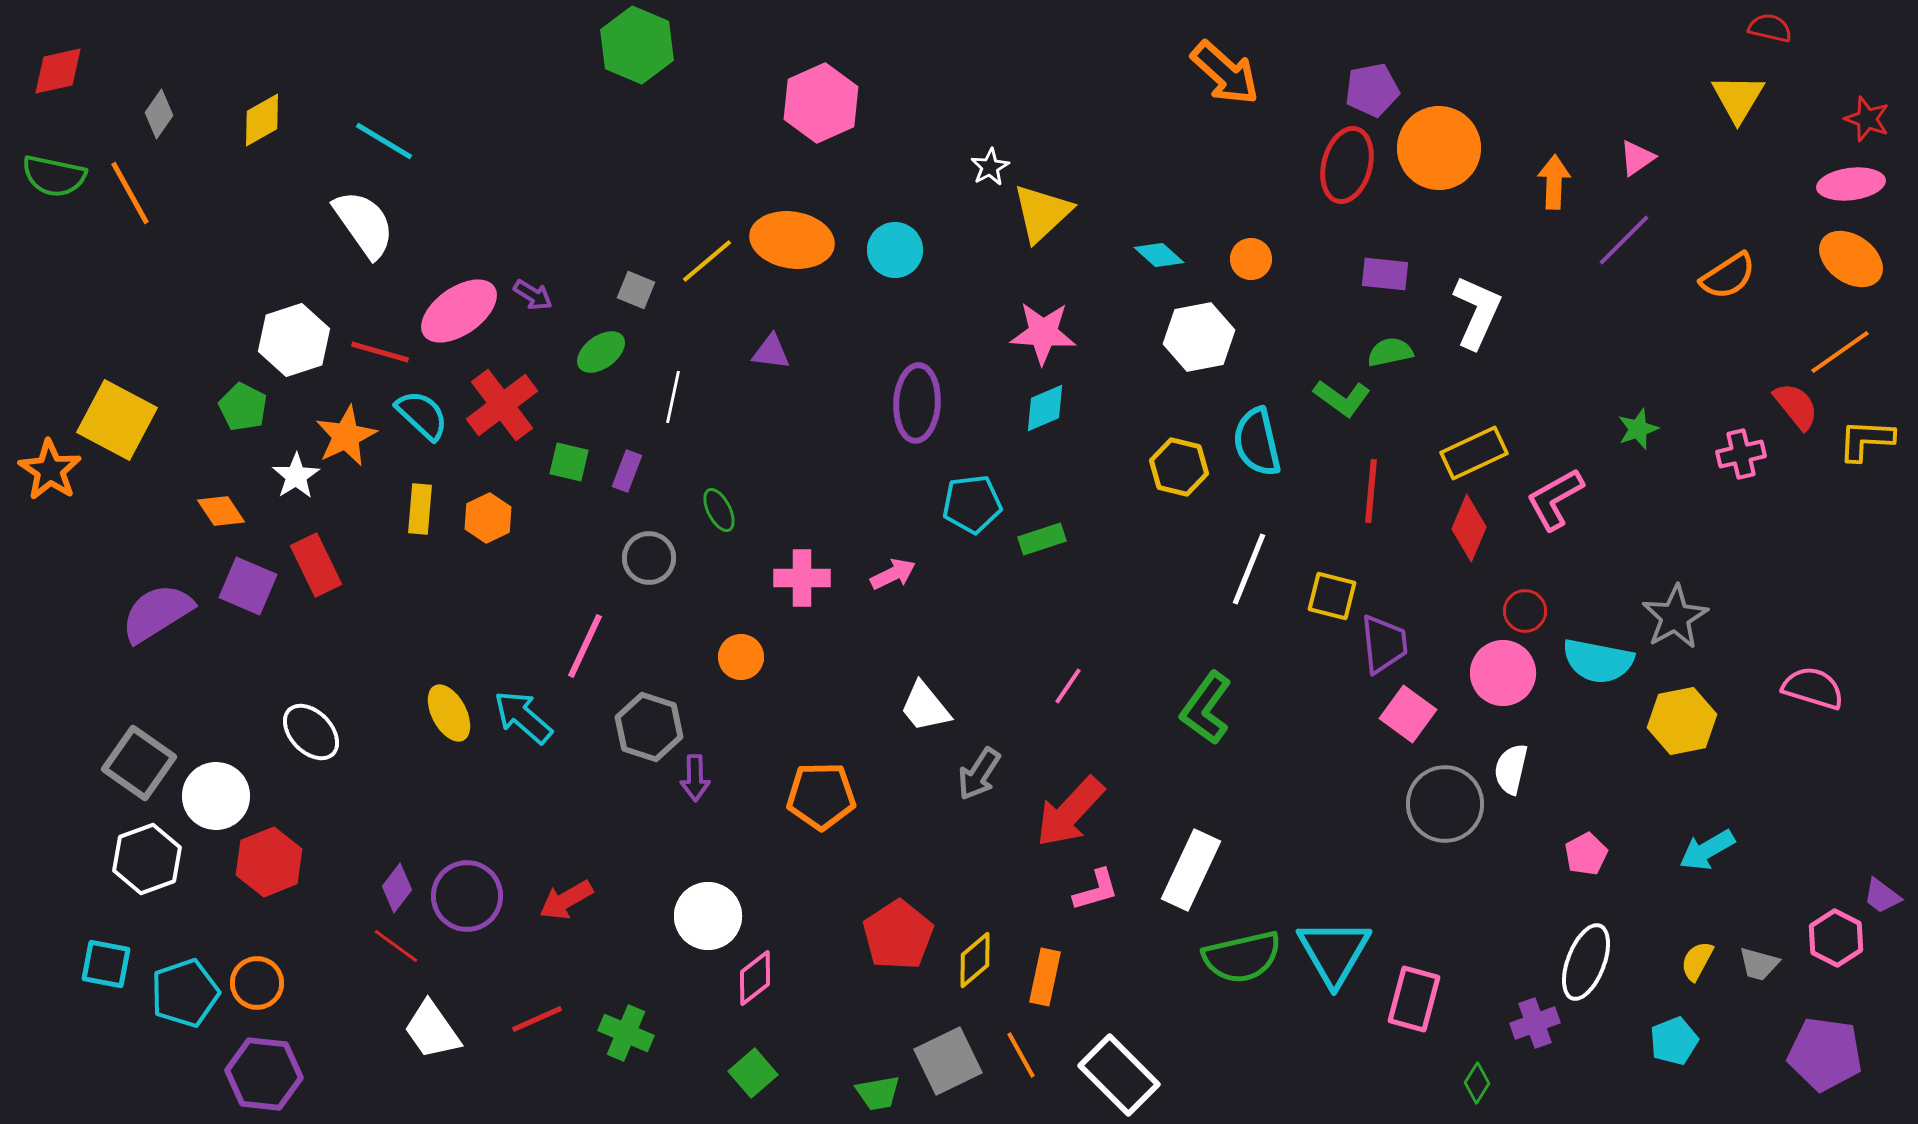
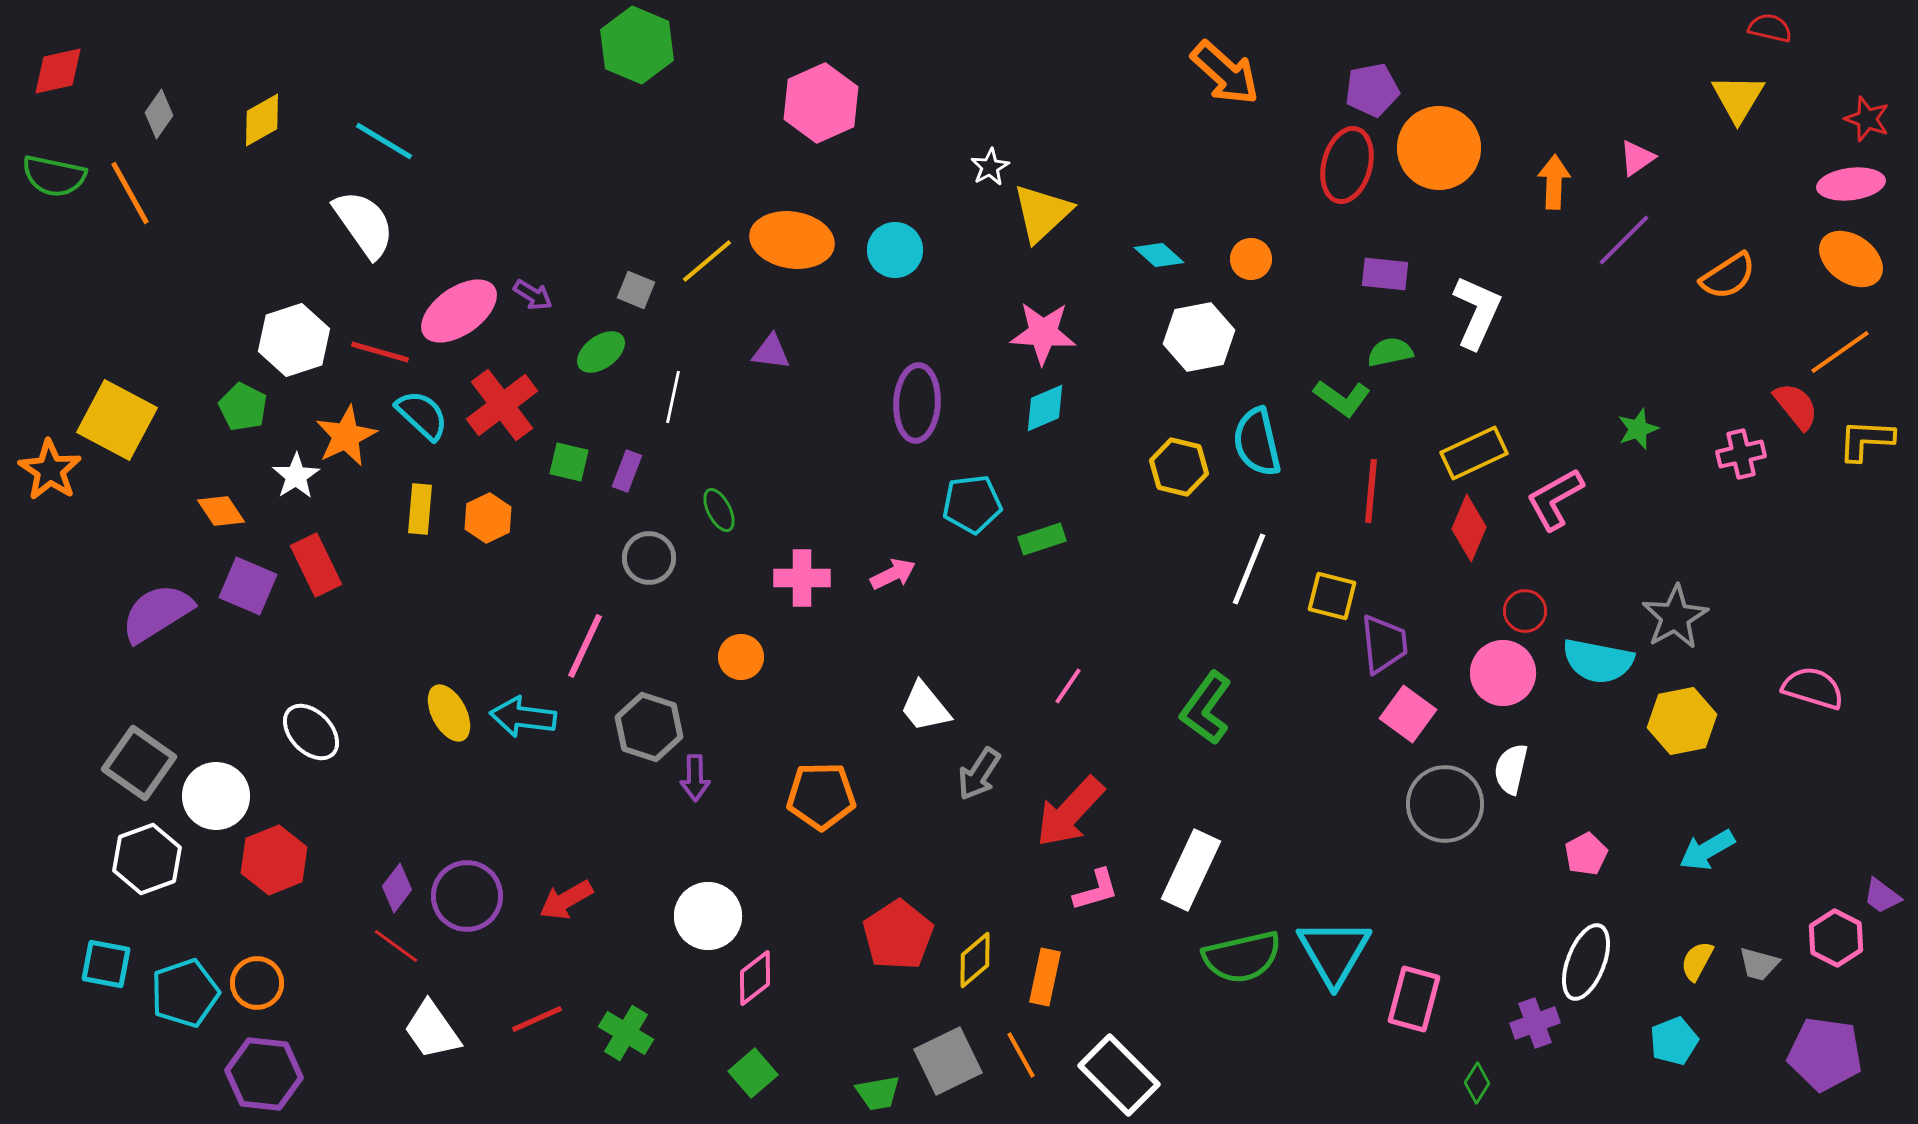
cyan arrow at (523, 717): rotated 34 degrees counterclockwise
red hexagon at (269, 862): moved 5 px right, 2 px up
green cross at (626, 1033): rotated 8 degrees clockwise
